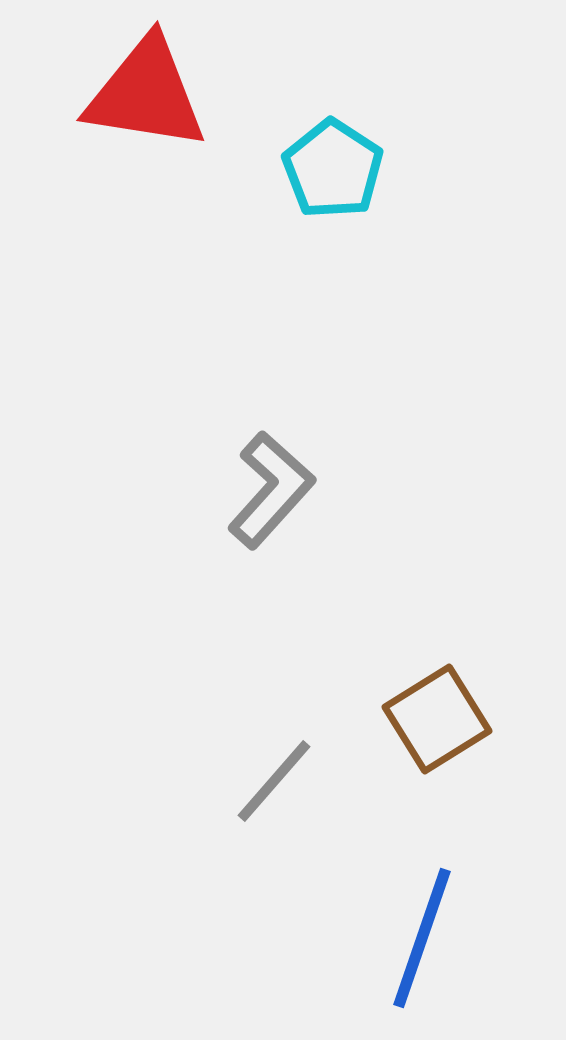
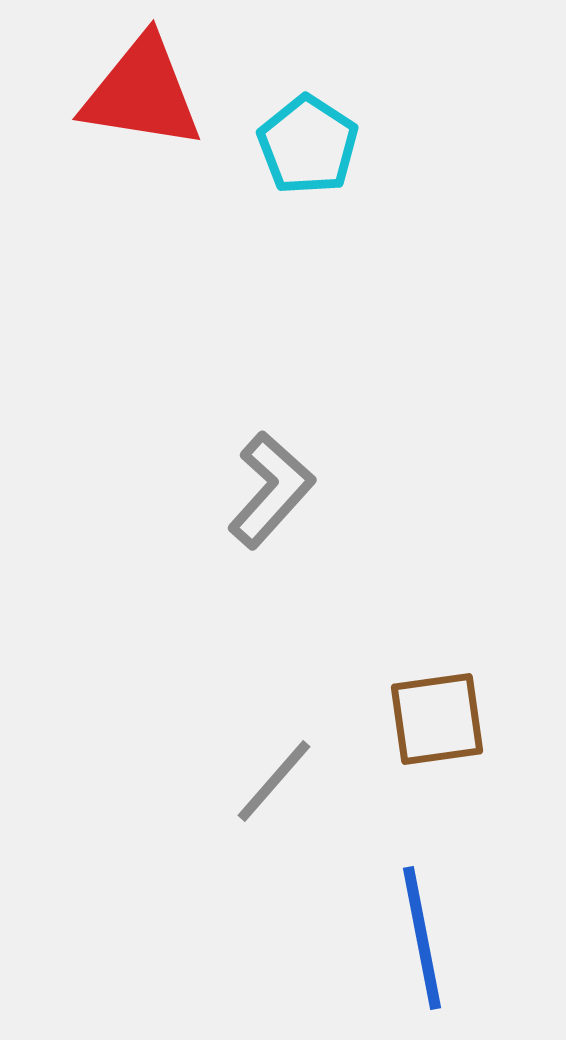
red triangle: moved 4 px left, 1 px up
cyan pentagon: moved 25 px left, 24 px up
brown square: rotated 24 degrees clockwise
blue line: rotated 30 degrees counterclockwise
